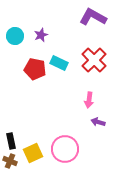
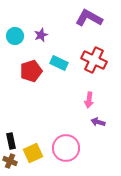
purple L-shape: moved 4 px left, 1 px down
red cross: rotated 20 degrees counterclockwise
red pentagon: moved 4 px left, 2 px down; rotated 30 degrees counterclockwise
pink circle: moved 1 px right, 1 px up
